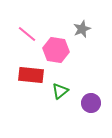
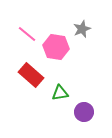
pink hexagon: moved 3 px up
red rectangle: rotated 35 degrees clockwise
green triangle: moved 2 px down; rotated 30 degrees clockwise
purple circle: moved 7 px left, 9 px down
